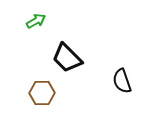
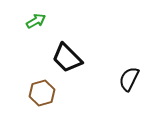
black semicircle: moved 7 px right, 2 px up; rotated 45 degrees clockwise
brown hexagon: rotated 15 degrees counterclockwise
